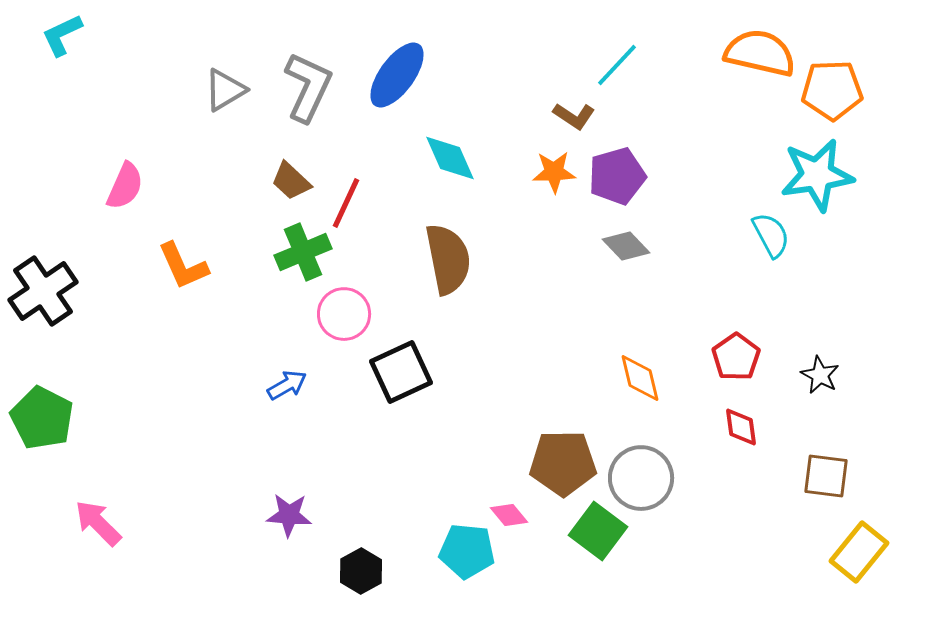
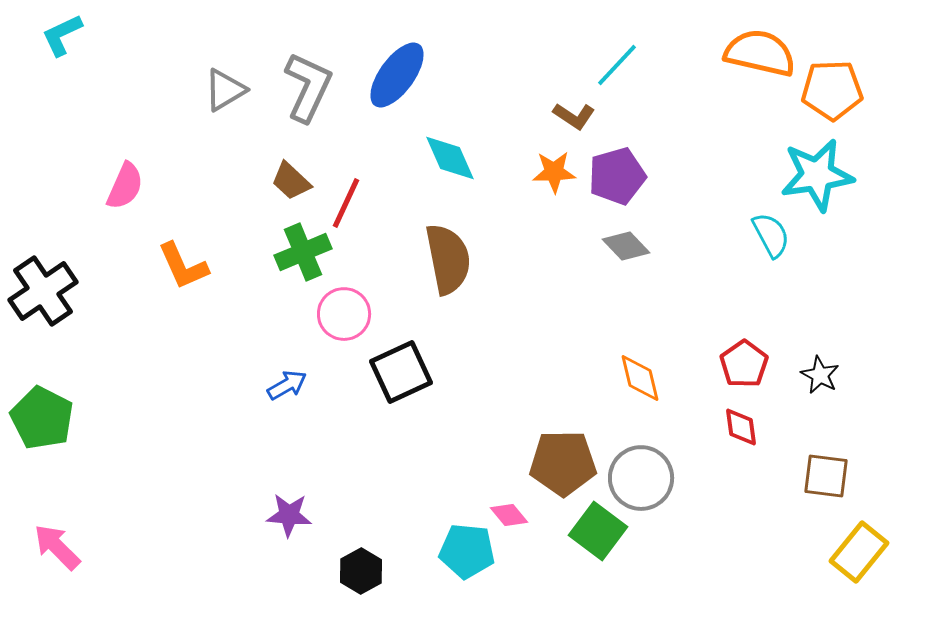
red pentagon: moved 8 px right, 7 px down
pink arrow: moved 41 px left, 24 px down
